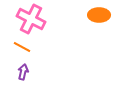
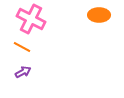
purple arrow: rotated 49 degrees clockwise
